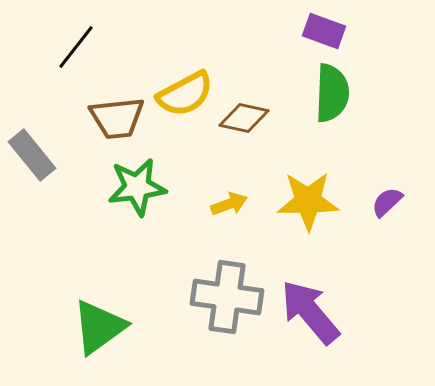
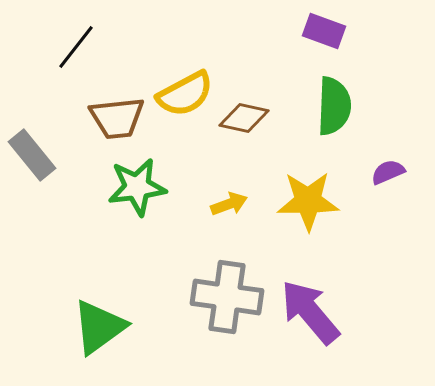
green semicircle: moved 2 px right, 13 px down
purple semicircle: moved 1 px right, 30 px up; rotated 20 degrees clockwise
